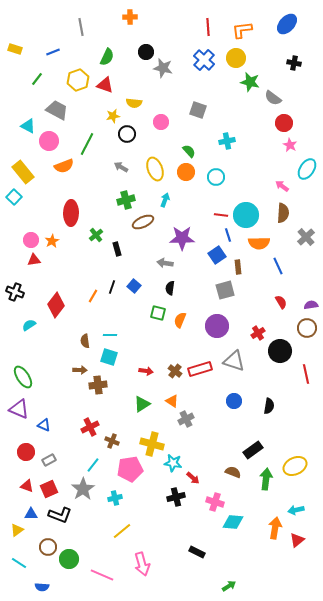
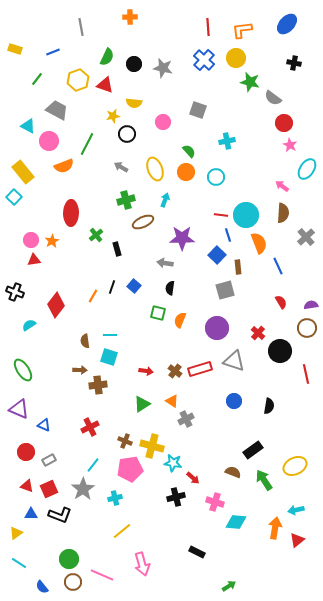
black circle at (146, 52): moved 12 px left, 12 px down
pink circle at (161, 122): moved 2 px right
orange semicircle at (259, 243): rotated 110 degrees counterclockwise
blue square at (217, 255): rotated 12 degrees counterclockwise
purple circle at (217, 326): moved 2 px down
red cross at (258, 333): rotated 16 degrees counterclockwise
green ellipse at (23, 377): moved 7 px up
brown cross at (112, 441): moved 13 px right
yellow cross at (152, 444): moved 2 px down
green arrow at (266, 479): moved 2 px left, 1 px down; rotated 40 degrees counterclockwise
cyan diamond at (233, 522): moved 3 px right
yellow triangle at (17, 530): moved 1 px left, 3 px down
brown circle at (48, 547): moved 25 px right, 35 px down
blue semicircle at (42, 587): rotated 48 degrees clockwise
